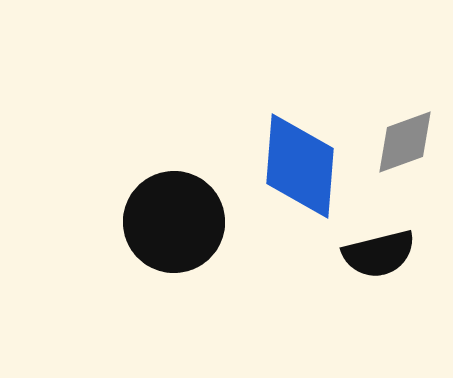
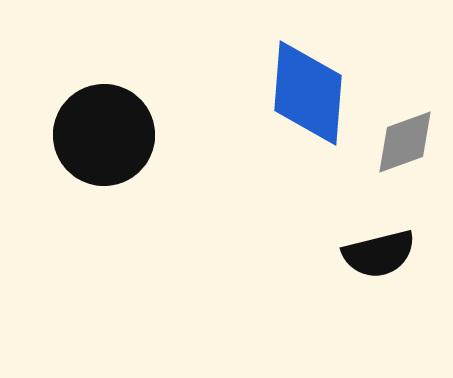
blue diamond: moved 8 px right, 73 px up
black circle: moved 70 px left, 87 px up
